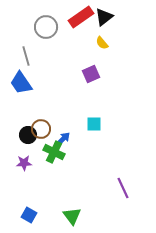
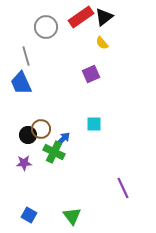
blue trapezoid: rotated 10 degrees clockwise
